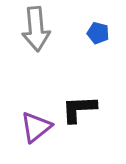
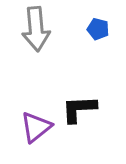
blue pentagon: moved 4 px up
